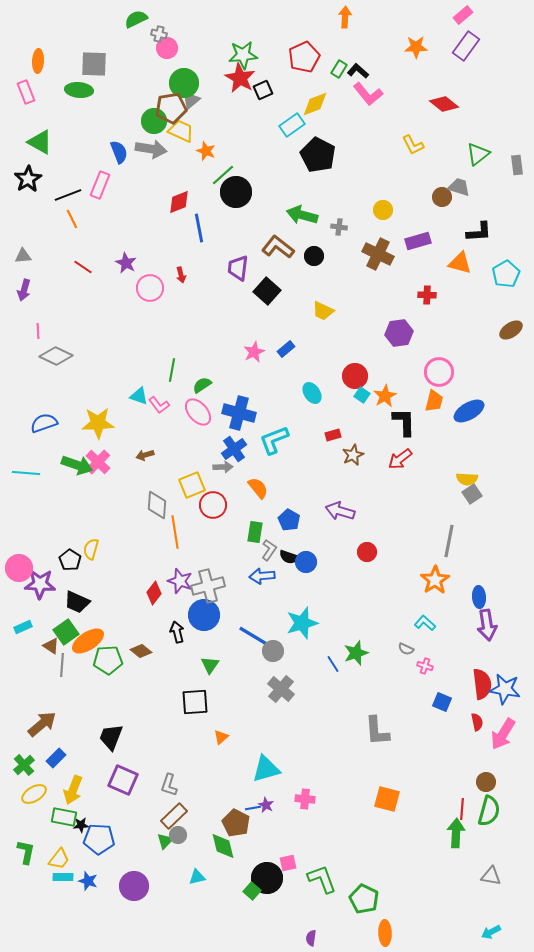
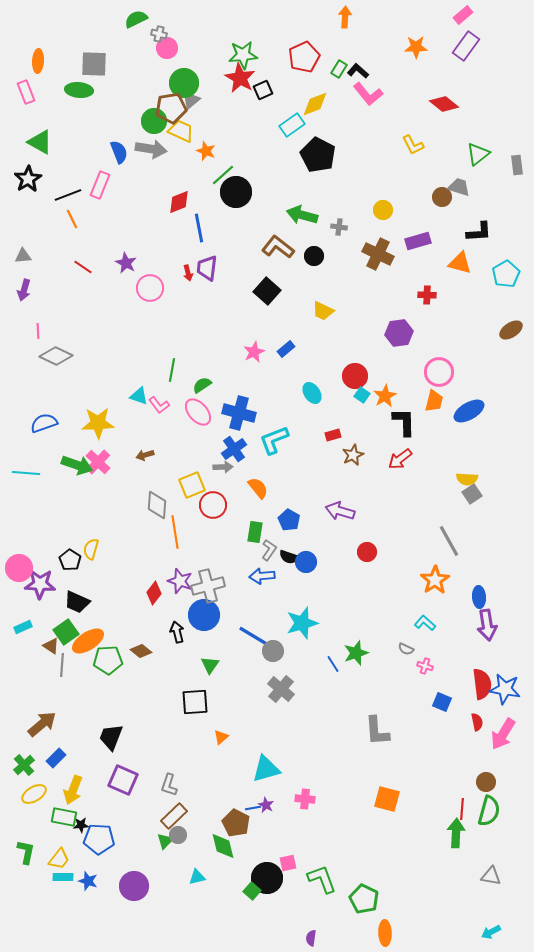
purple trapezoid at (238, 268): moved 31 px left
red arrow at (181, 275): moved 7 px right, 2 px up
gray line at (449, 541): rotated 40 degrees counterclockwise
